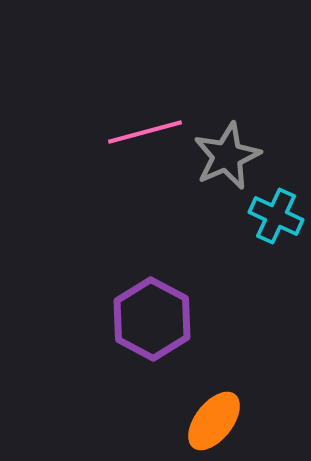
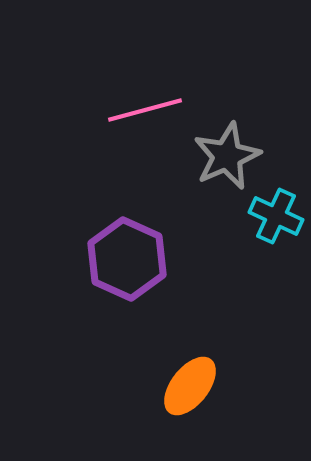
pink line: moved 22 px up
purple hexagon: moved 25 px left, 60 px up; rotated 4 degrees counterclockwise
orange ellipse: moved 24 px left, 35 px up
